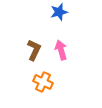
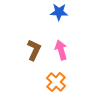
blue star: rotated 18 degrees clockwise
orange cross: moved 13 px right; rotated 18 degrees clockwise
